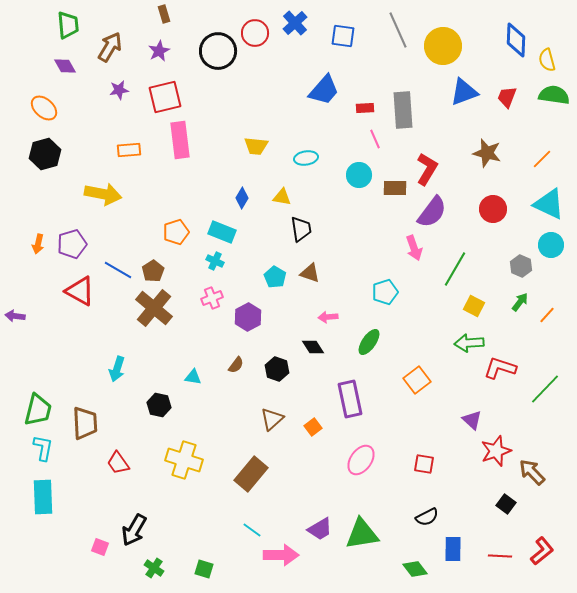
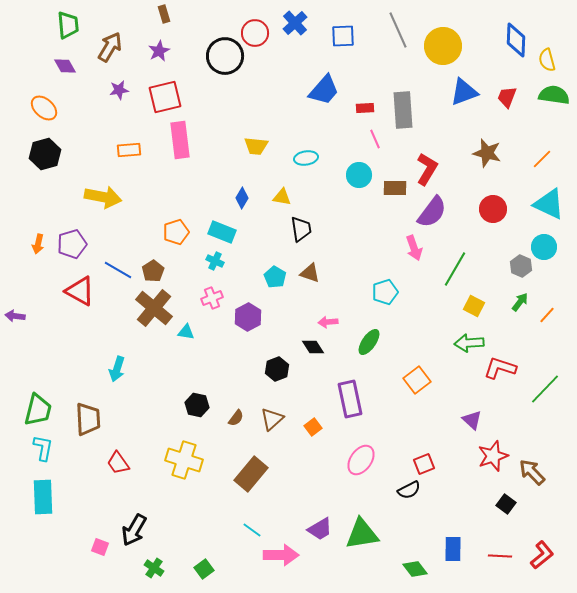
blue square at (343, 36): rotated 10 degrees counterclockwise
black circle at (218, 51): moved 7 px right, 5 px down
yellow arrow at (103, 194): moved 3 px down
cyan circle at (551, 245): moved 7 px left, 2 px down
pink arrow at (328, 317): moved 5 px down
brown semicircle at (236, 365): moved 53 px down
black hexagon at (277, 369): rotated 20 degrees clockwise
cyan triangle at (193, 377): moved 7 px left, 45 px up
black hexagon at (159, 405): moved 38 px right
brown trapezoid at (85, 423): moved 3 px right, 4 px up
red star at (496, 451): moved 3 px left, 5 px down
red square at (424, 464): rotated 30 degrees counterclockwise
black semicircle at (427, 517): moved 18 px left, 27 px up
red L-shape at (542, 551): moved 4 px down
green square at (204, 569): rotated 36 degrees clockwise
